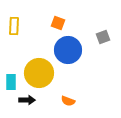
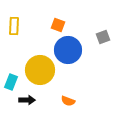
orange square: moved 2 px down
yellow circle: moved 1 px right, 3 px up
cyan rectangle: rotated 21 degrees clockwise
